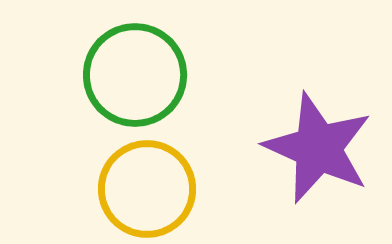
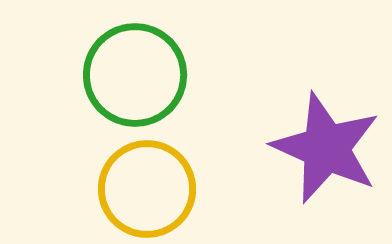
purple star: moved 8 px right
